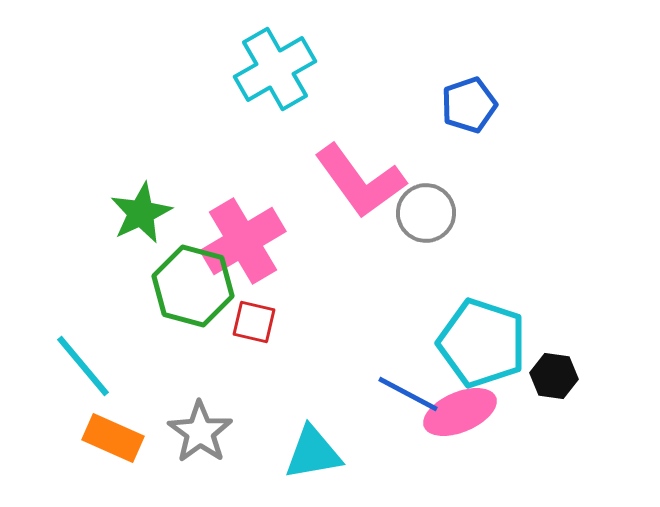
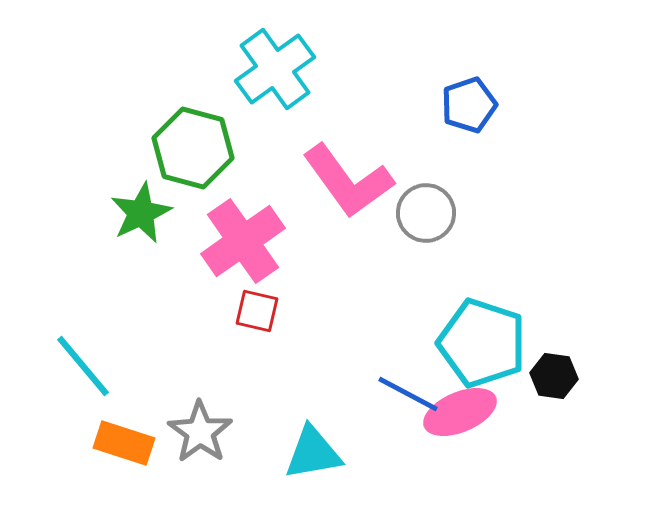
cyan cross: rotated 6 degrees counterclockwise
pink L-shape: moved 12 px left
pink cross: rotated 4 degrees counterclockwise
green hexagon: moved 138 px up
red square: moved 3 px right, 11 px up
orange rectangle: moved 11 px right, 5 px down; rotated 6 degrees counterclockwise
